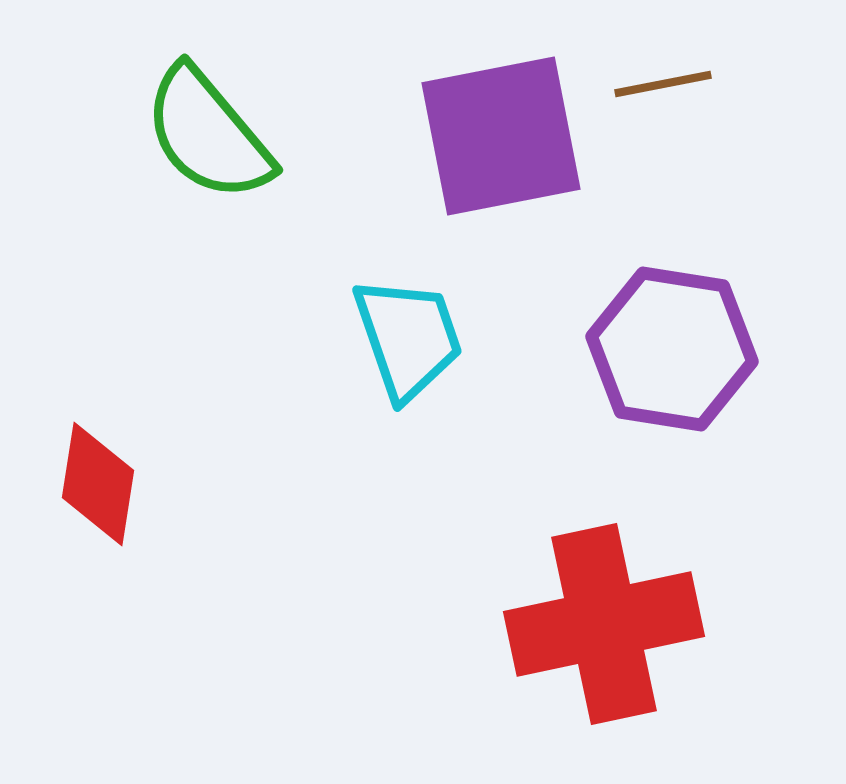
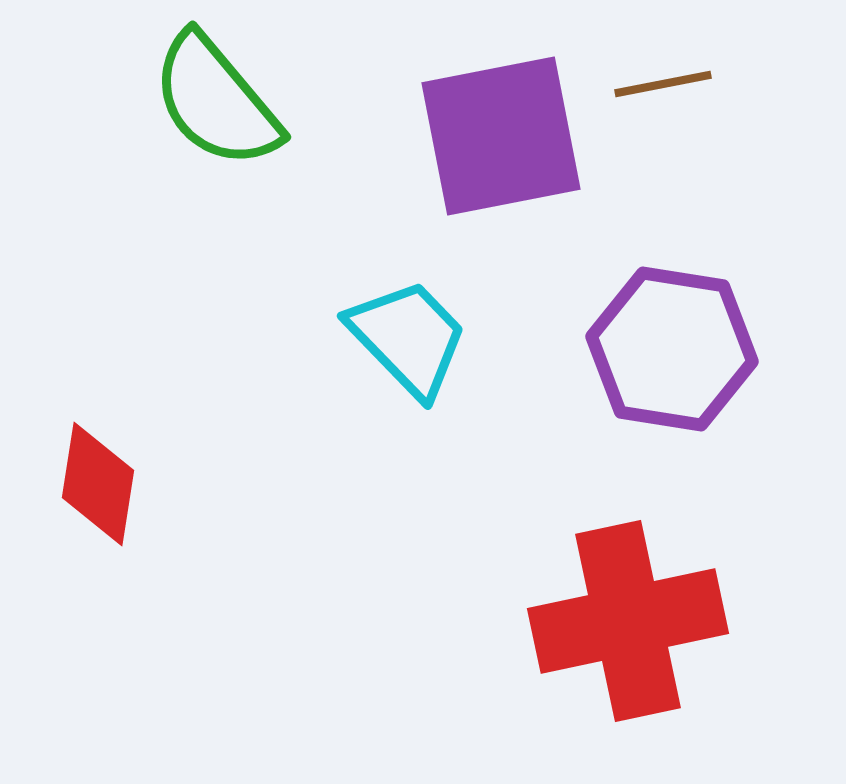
green semicircle: moved 8 px right, 33 px up
cyan trapezoid: rotated 25 degrees counterclockwise
red cross: moved 24 px right, 3 px up
